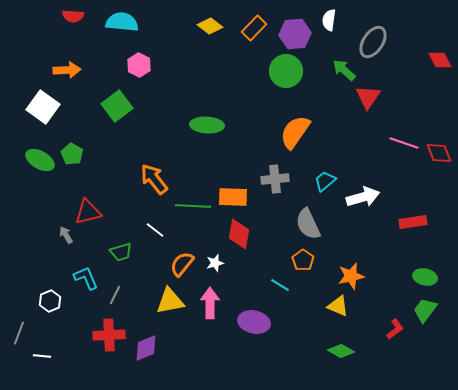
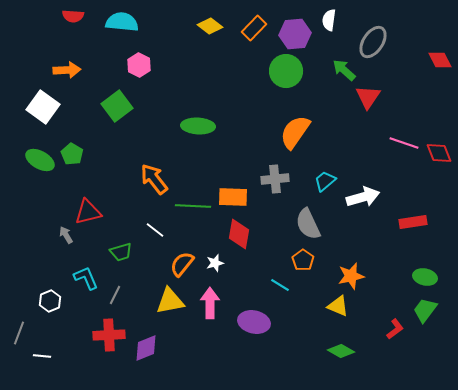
green ellipse at (207, 125): moved 9 px left, 1 px down
